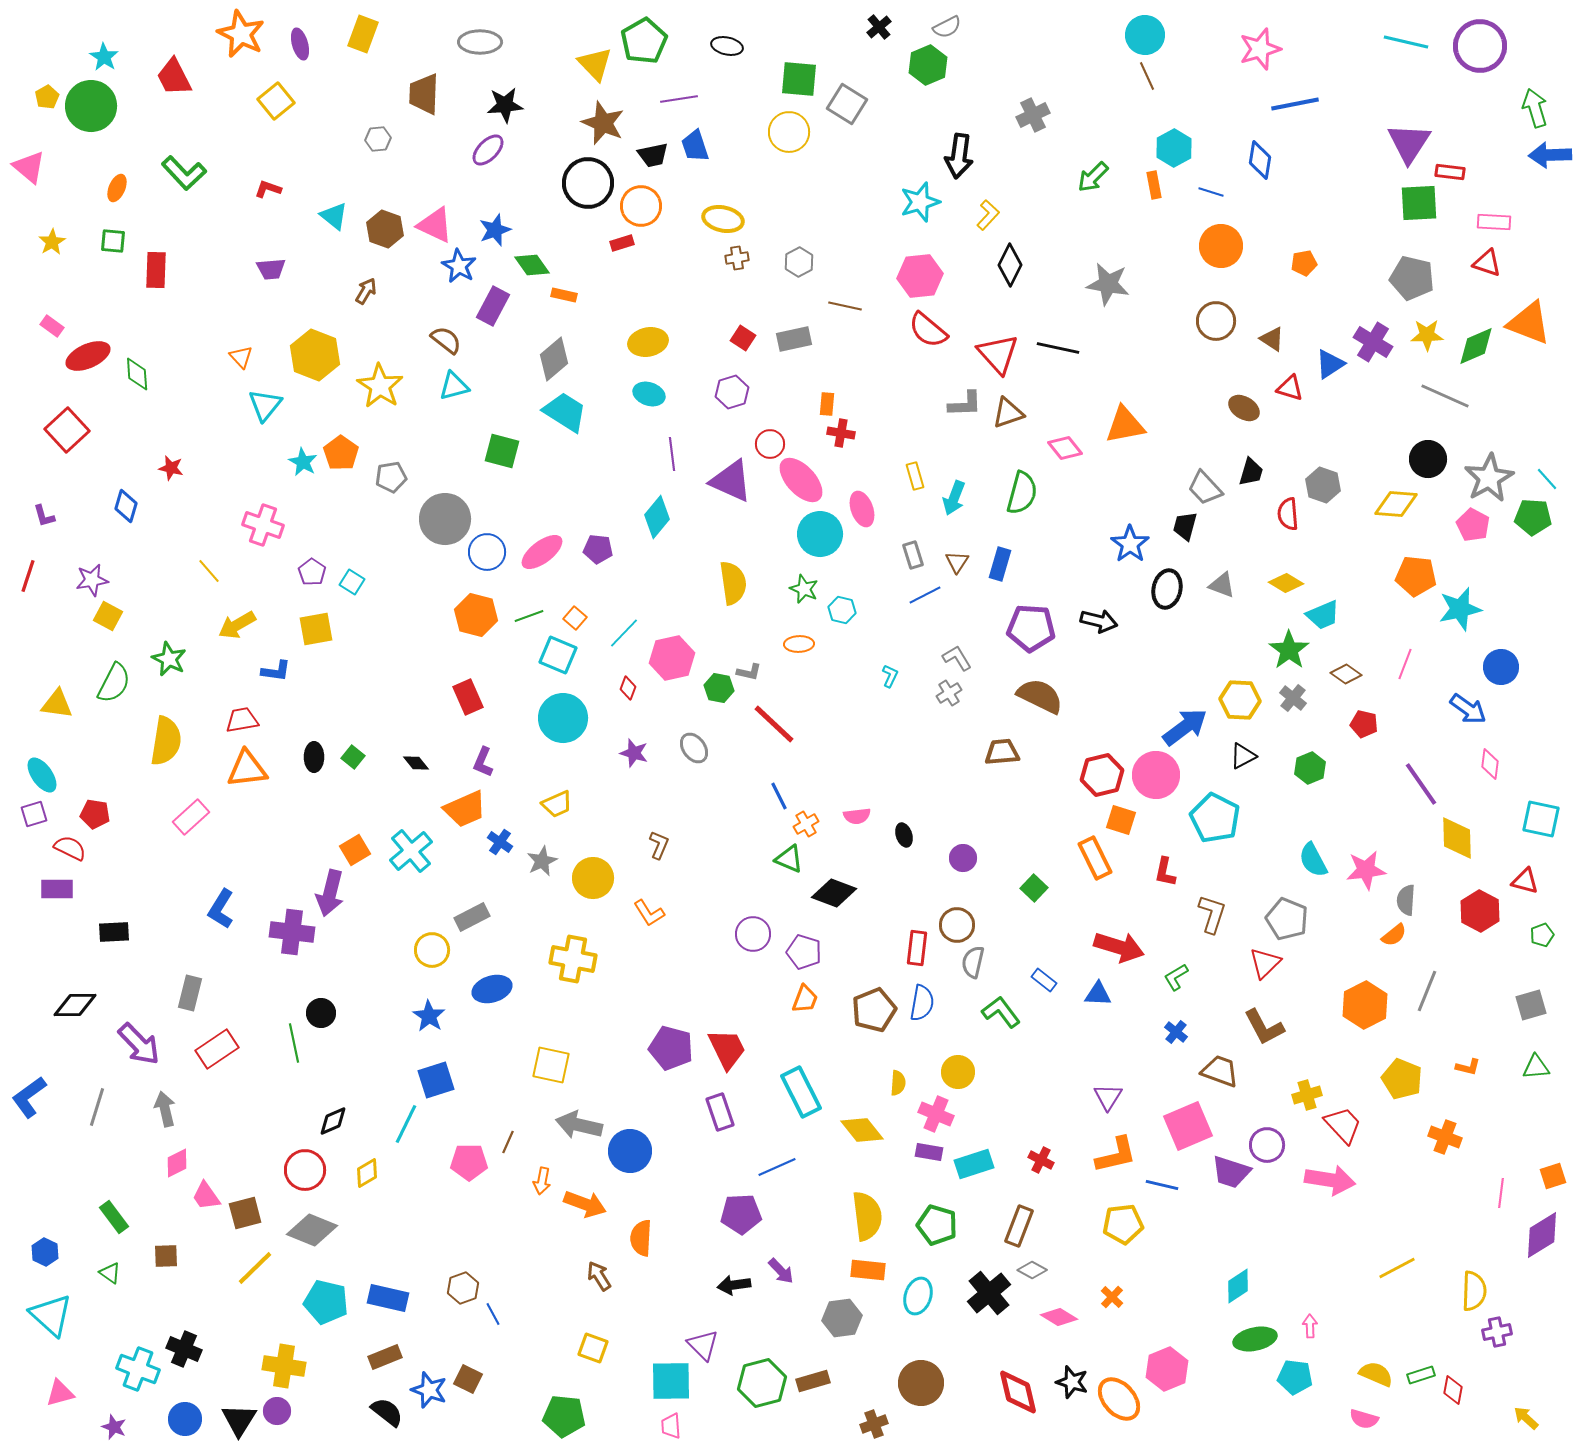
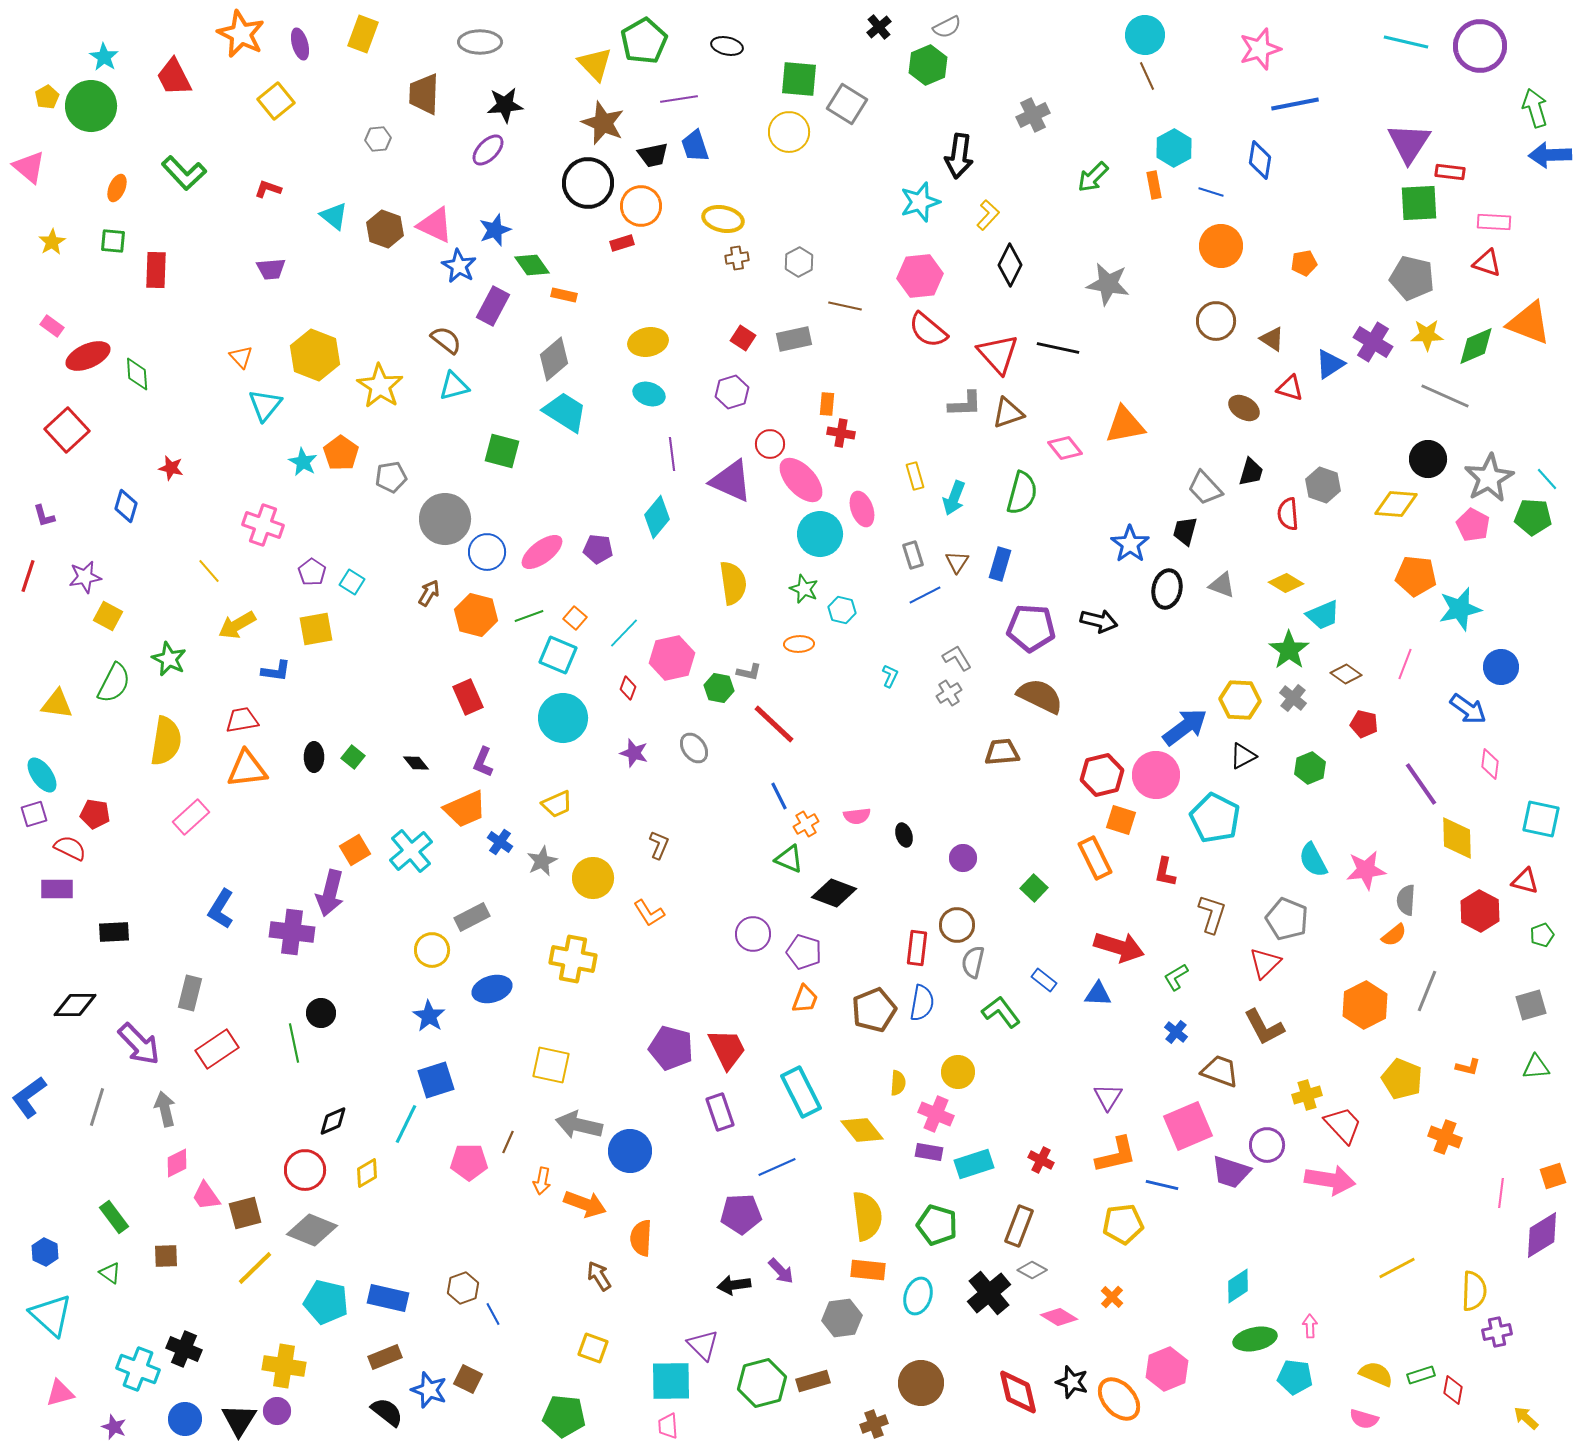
brown arrow at (366, 291): moved 63 px right, 302 px down
black trapezoid at (1185, 526): moved 5 px down
purple star at (92, 580): moved 7 px left, 3 px up
pink trapezoid at (671, 1426): moved 3 px left
